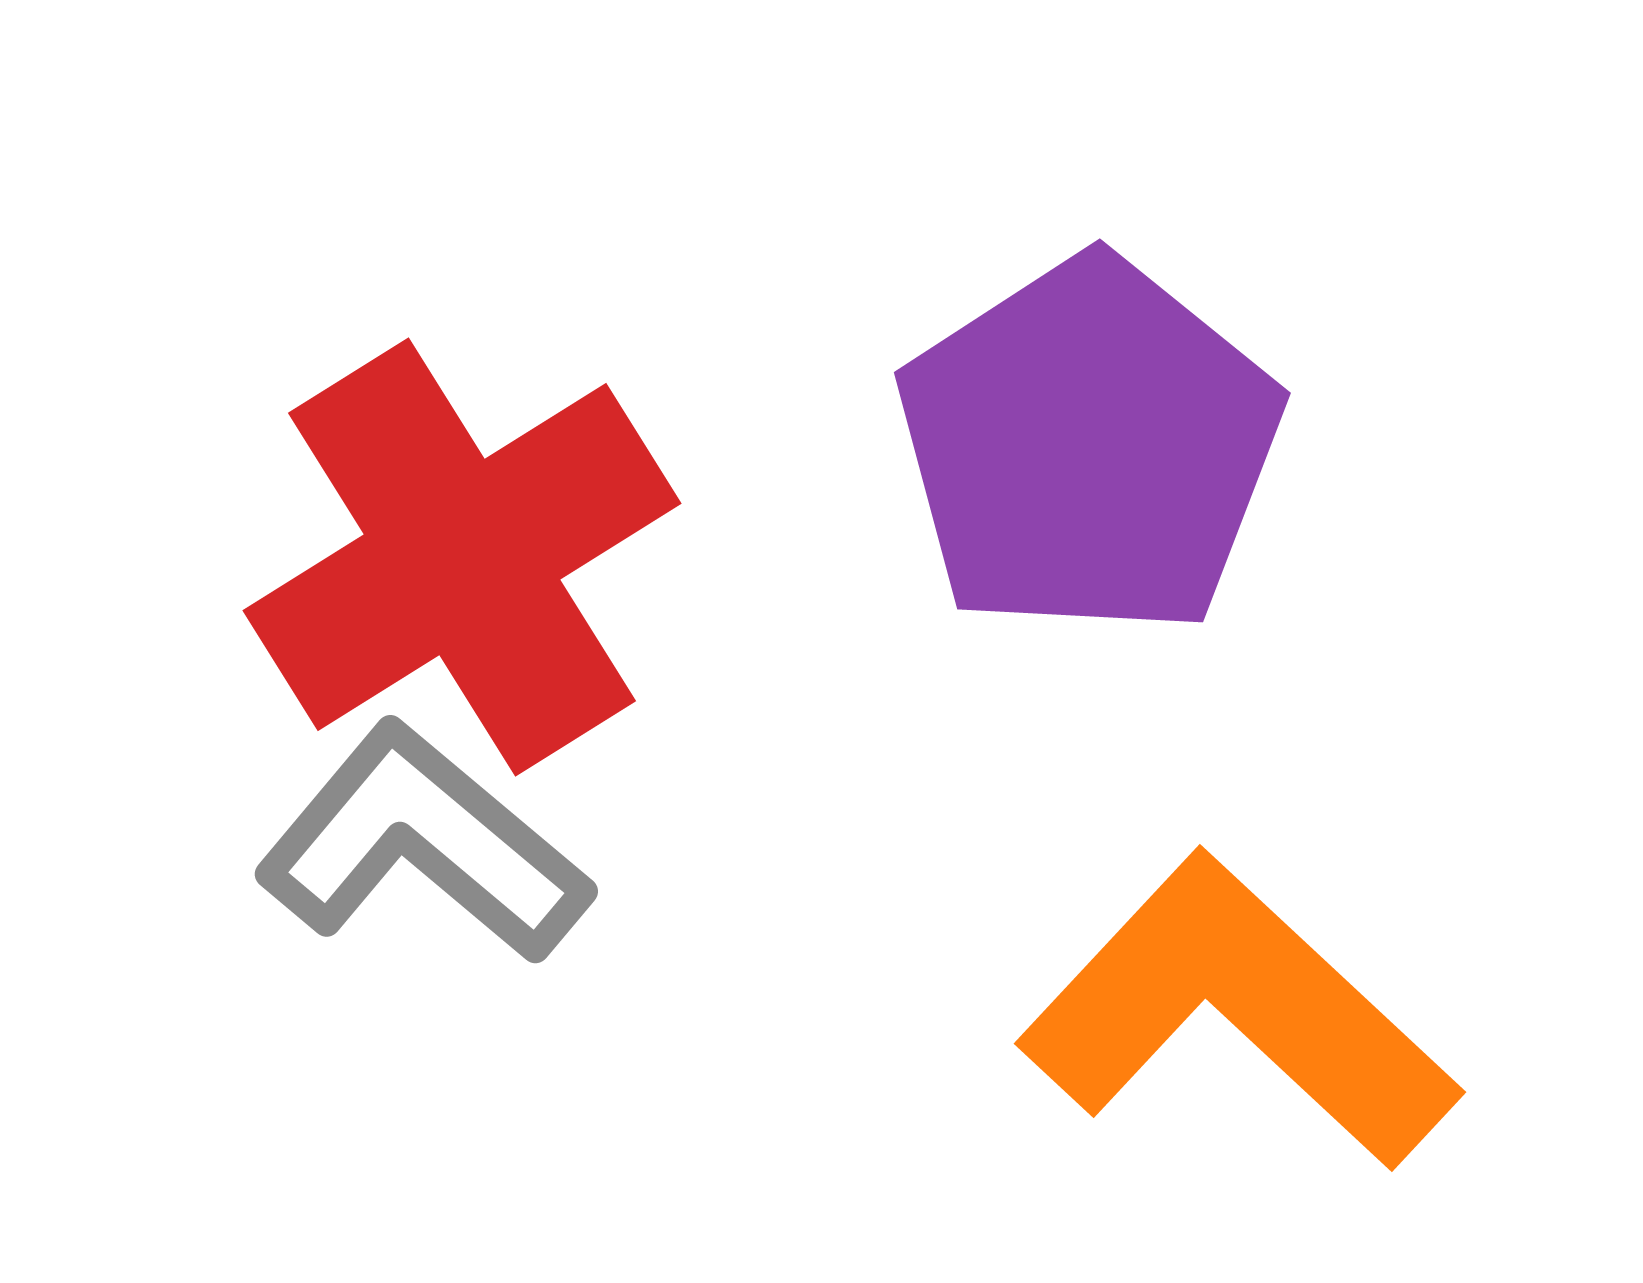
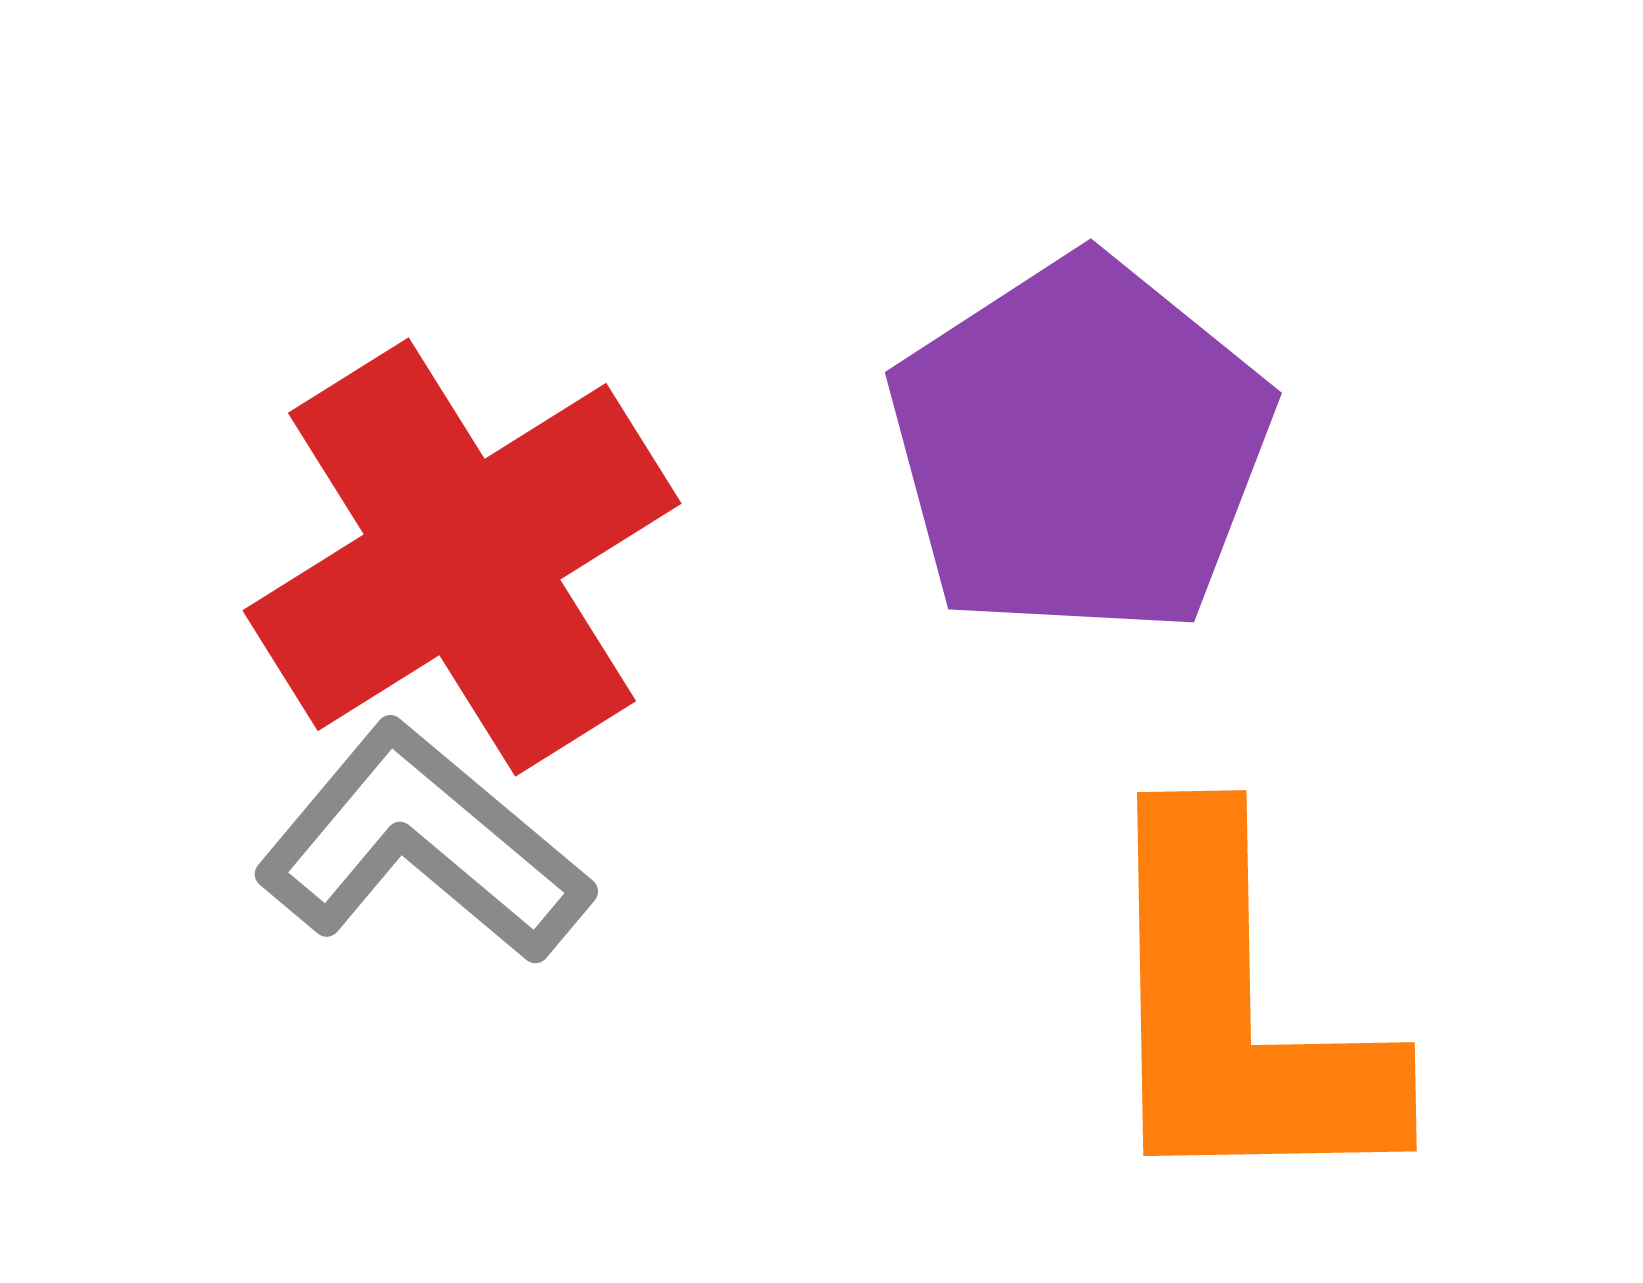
purple pentagon: moved 9 px left
orange L-shape: rotated 134 degrees counterclockwise
